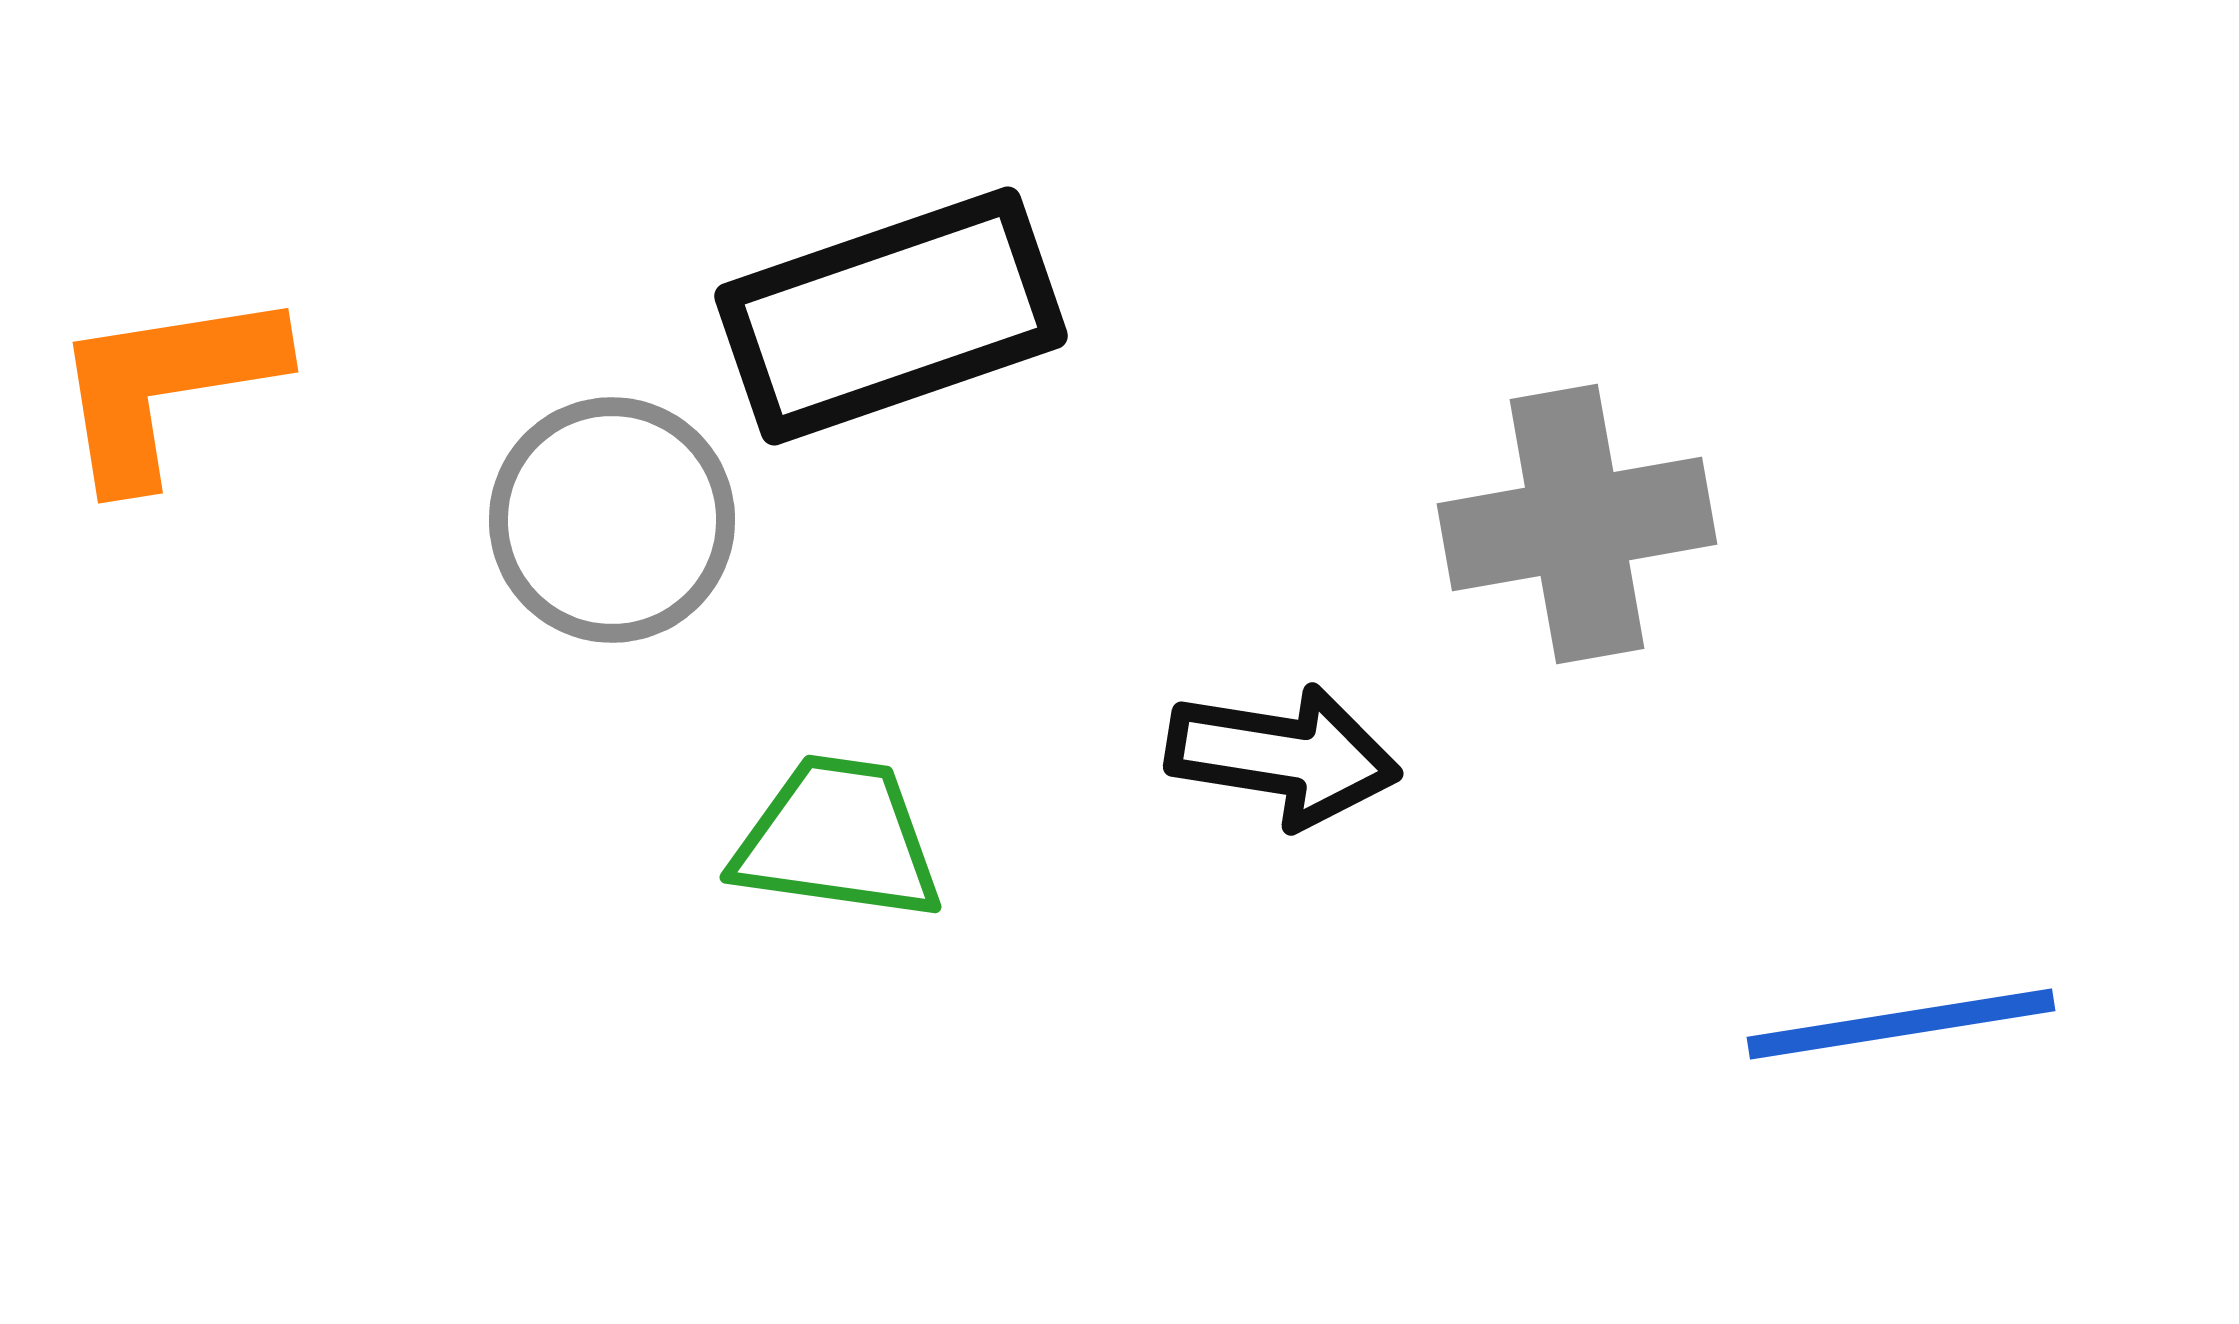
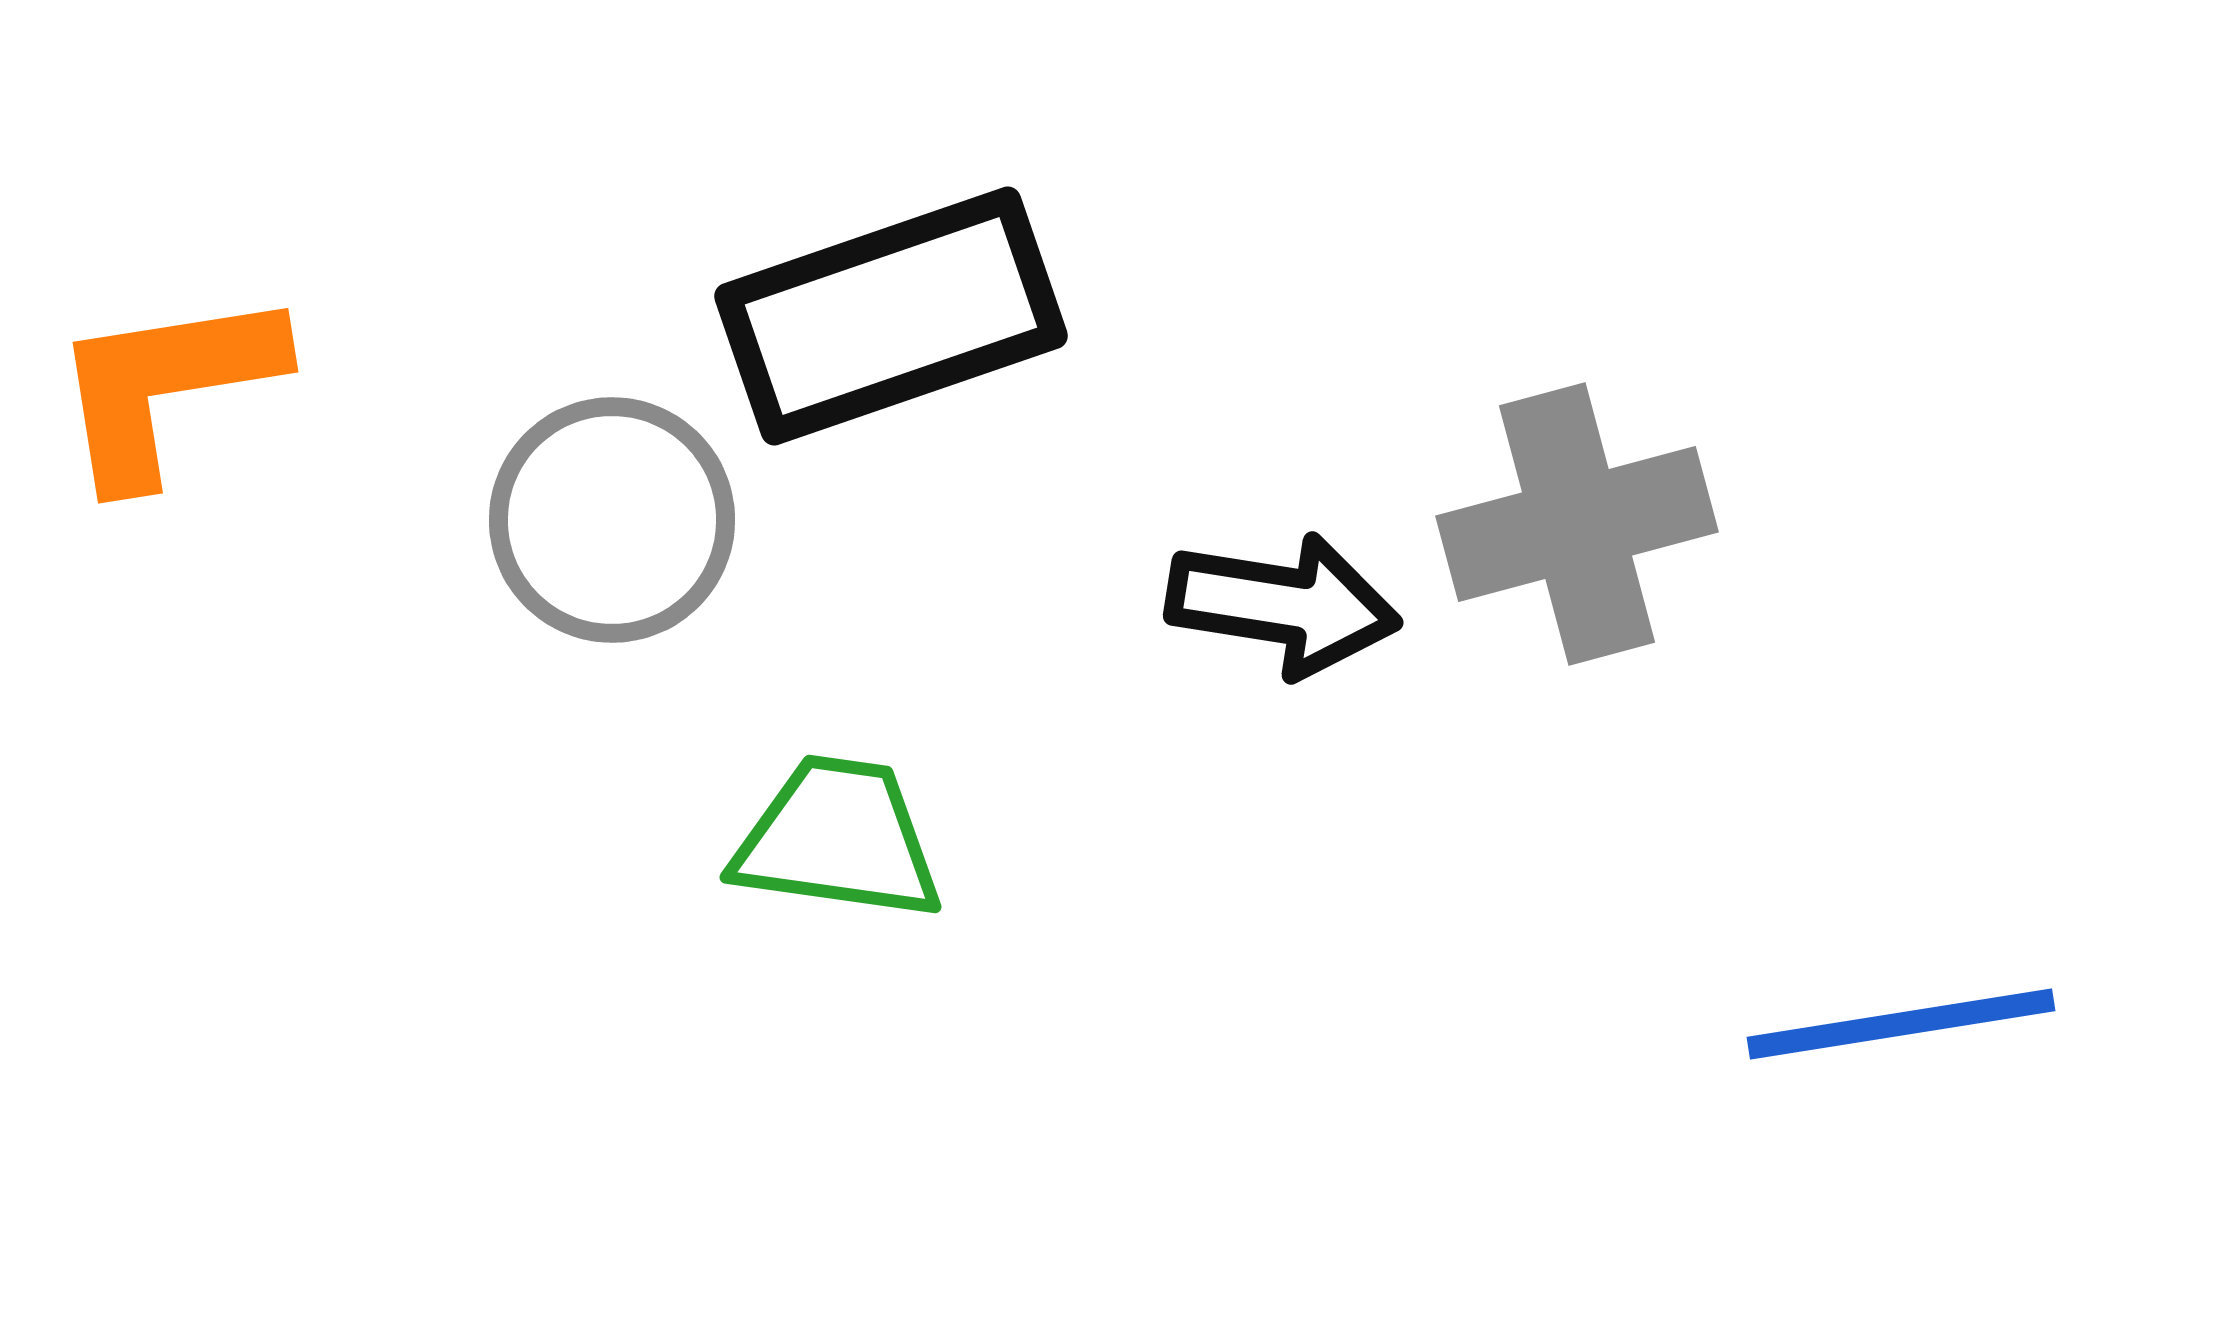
gray cross: rotated 5 degrees counterclockwise
black arrow: moved 151 px up
